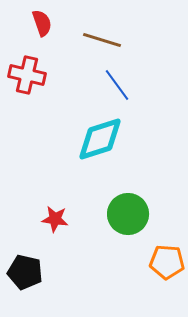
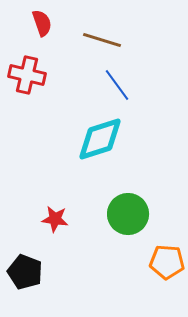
black pentagon: rotated 8 degrees clockwise
